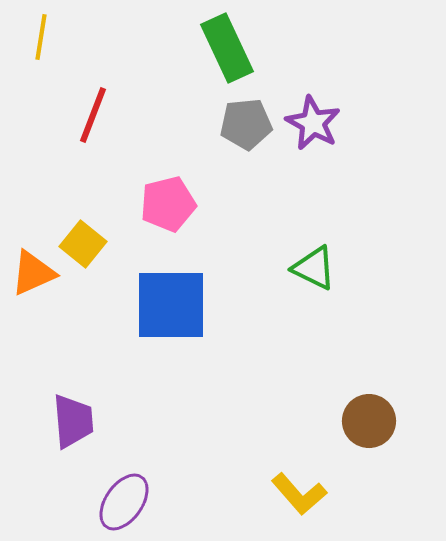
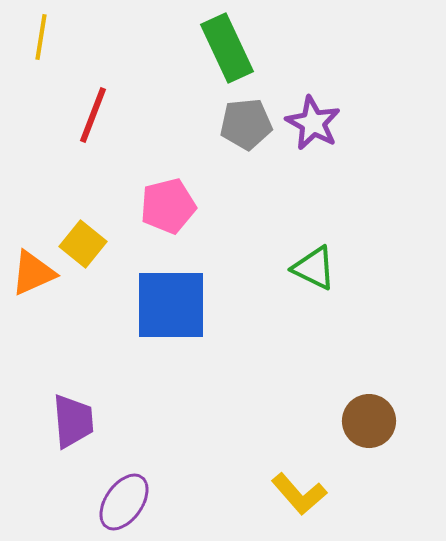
pink pentagon: moved 2 px down
